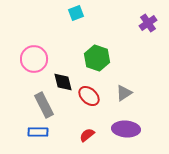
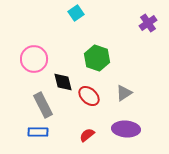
cyan square: rotated 14 degrees counterclockwise
gray rectangle: moved 1 px left
